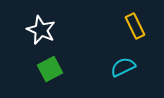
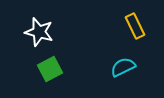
white star: moved 2 px left, 2 px down; rotated 8 degrees counterclockwise
